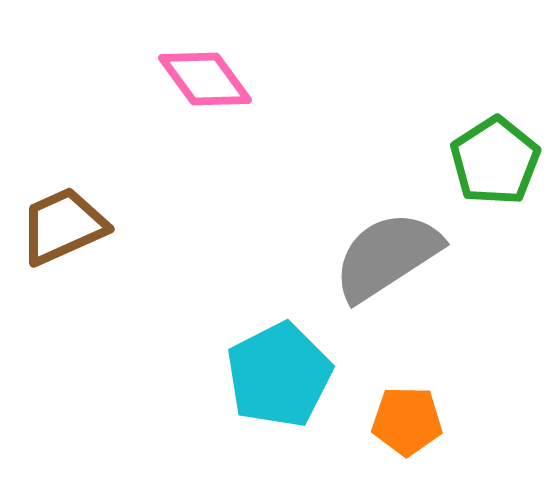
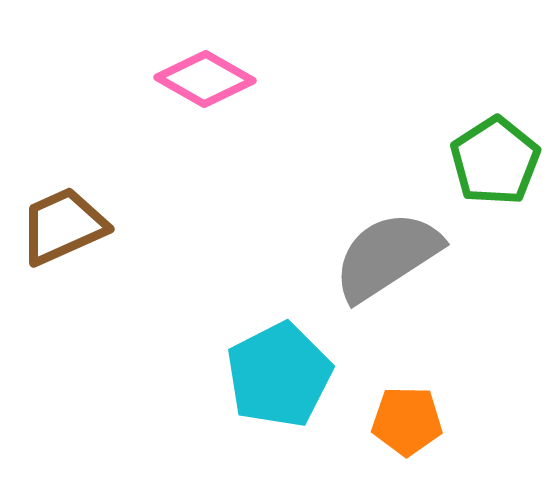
pink diamond: rotated 24 degrees counterclockwise
